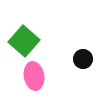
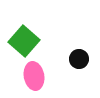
black circle: moved 4 px left
